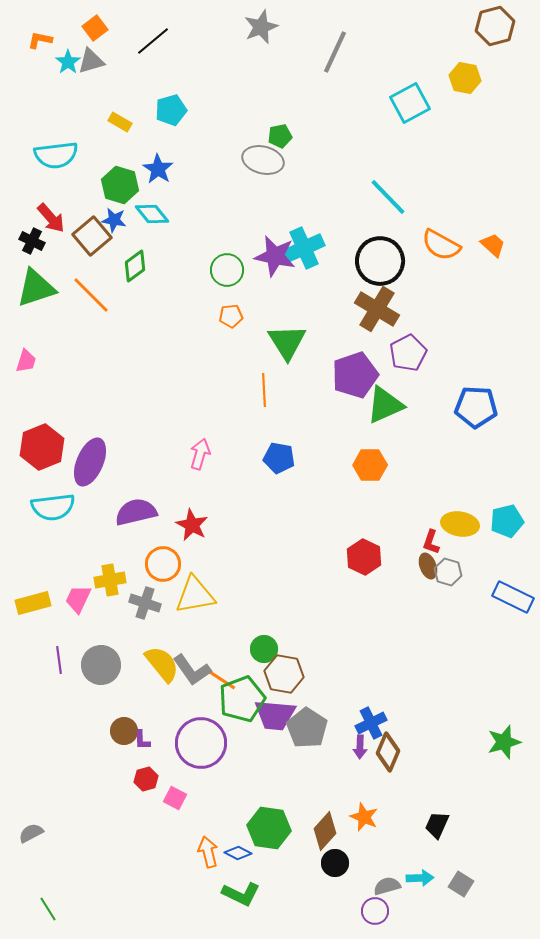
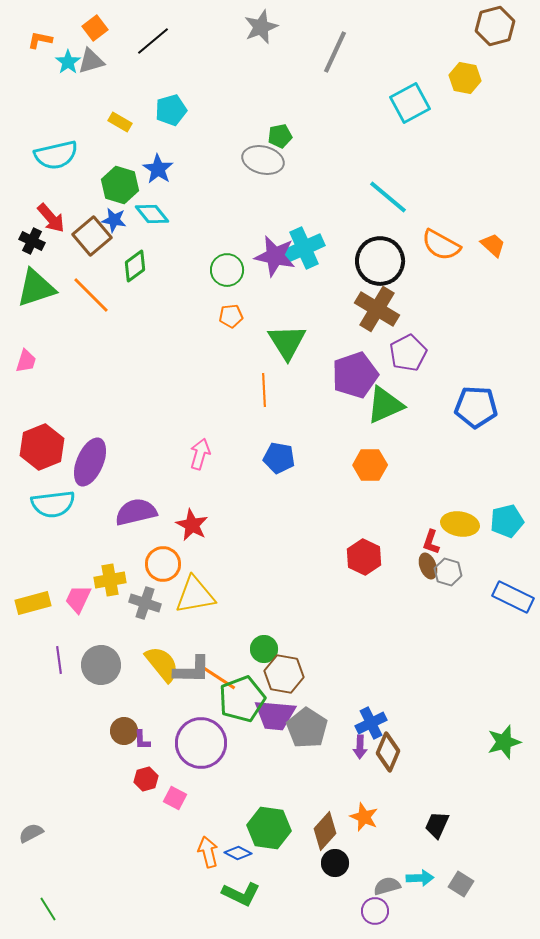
cyan semicircle at (56, 155): rotated 6 degrees counterclockwise
cyan line at (388, 197): rotated 6 degrees counterclockwise
cyan semicircle at (53, 507): moved 3 px up
gray L-shape at (192, 670): rotated 54 degrees counterclockwise
